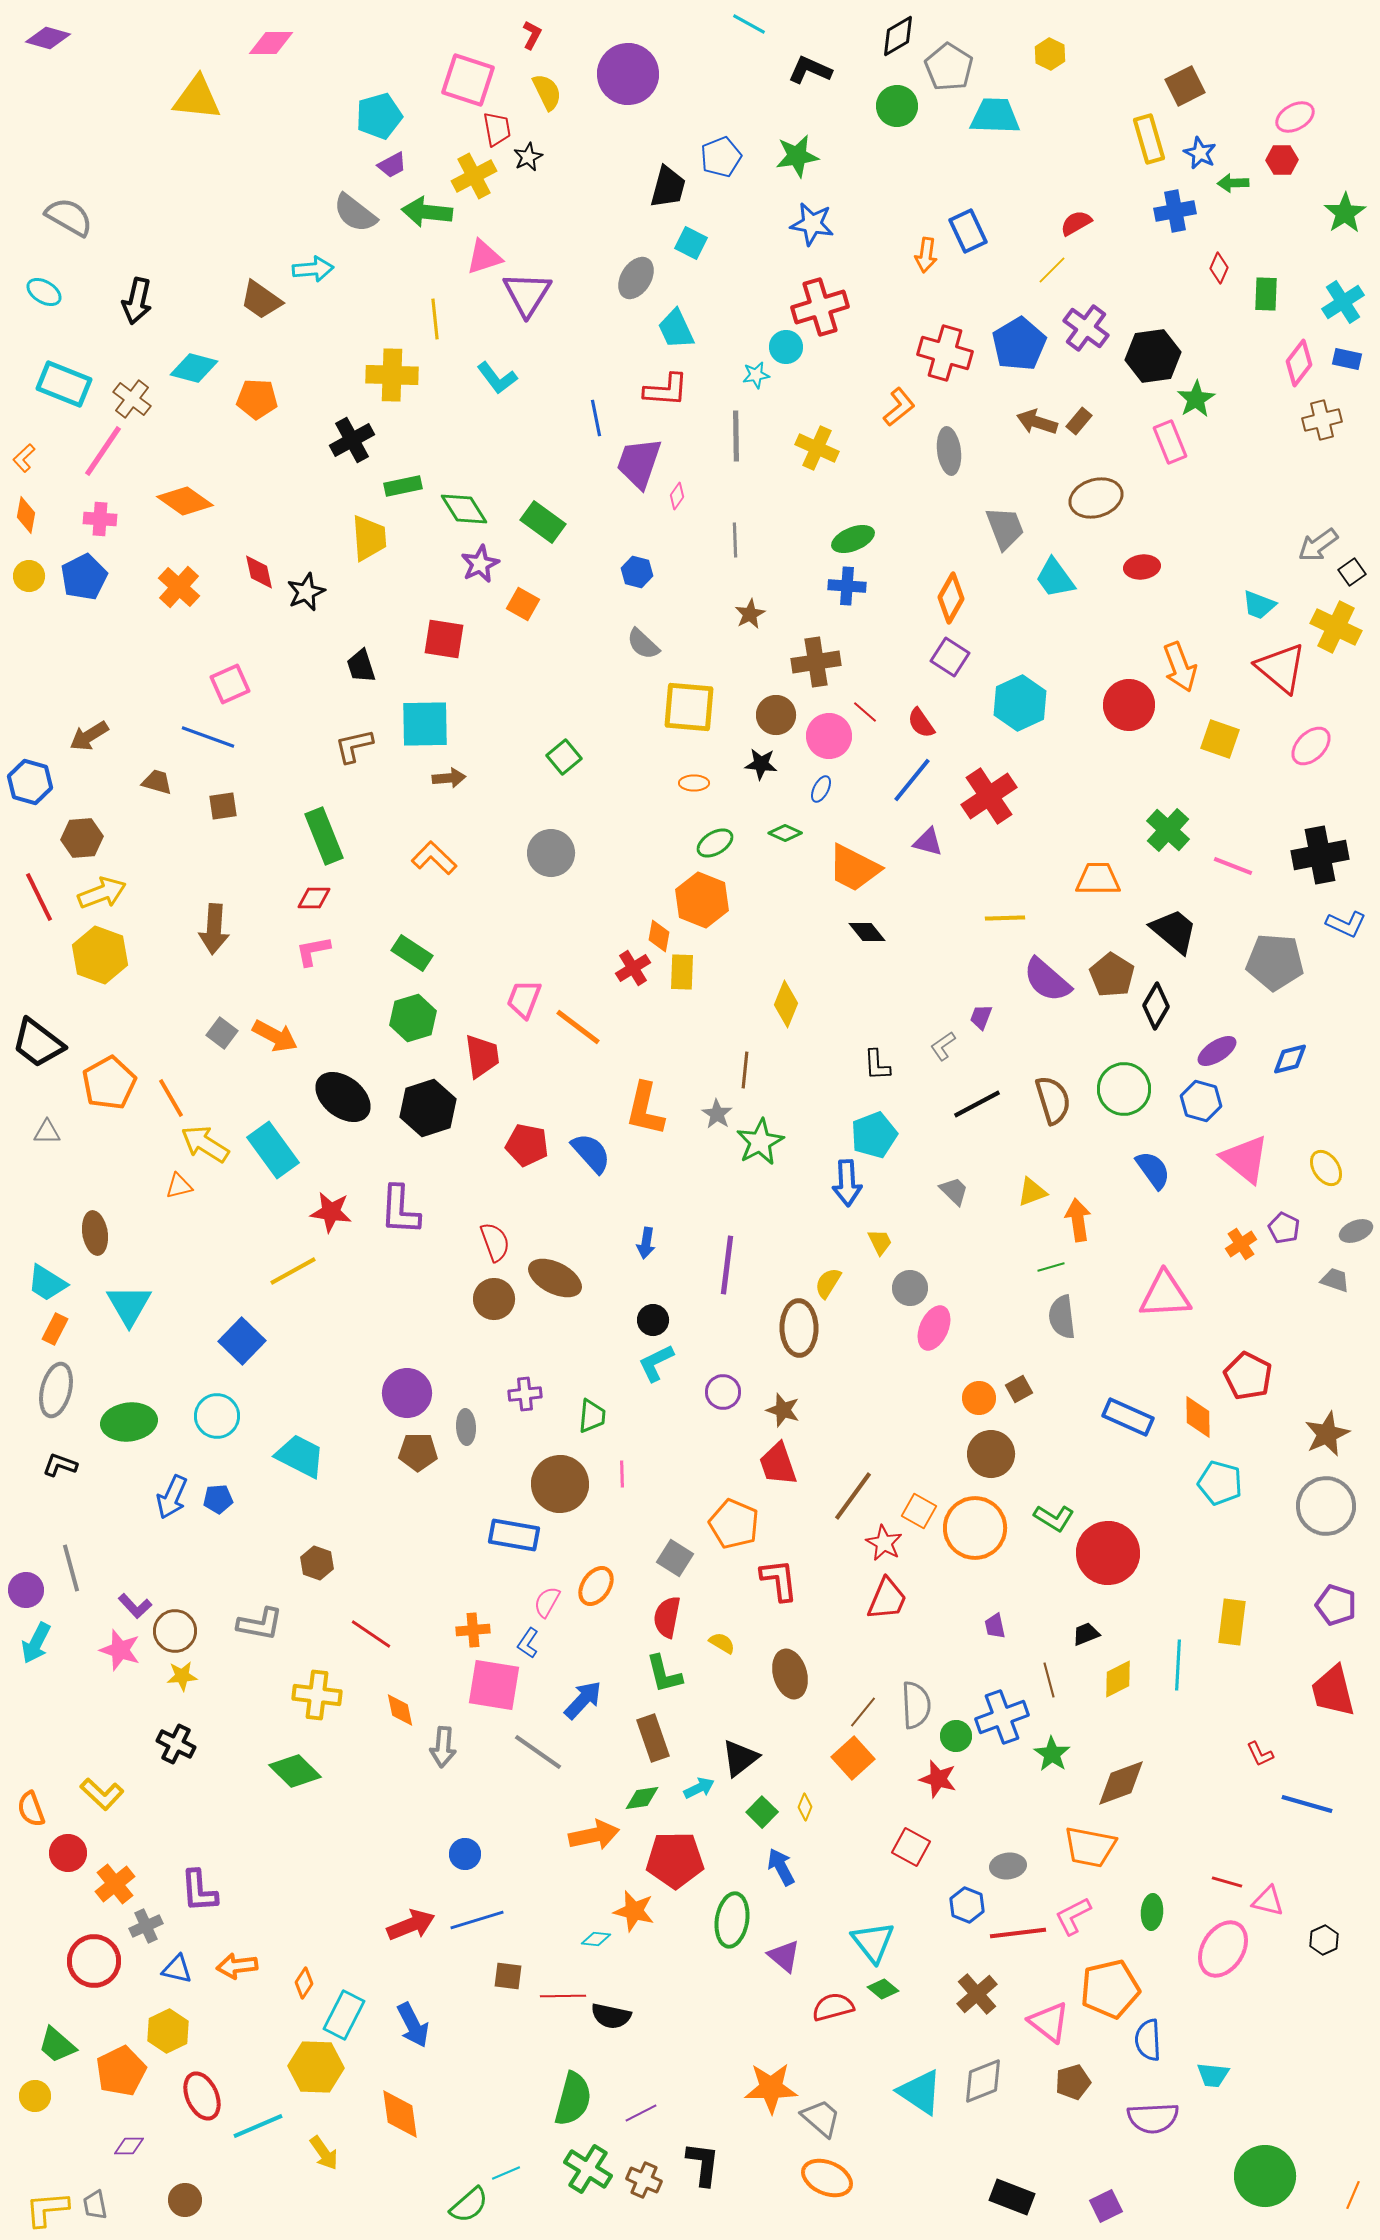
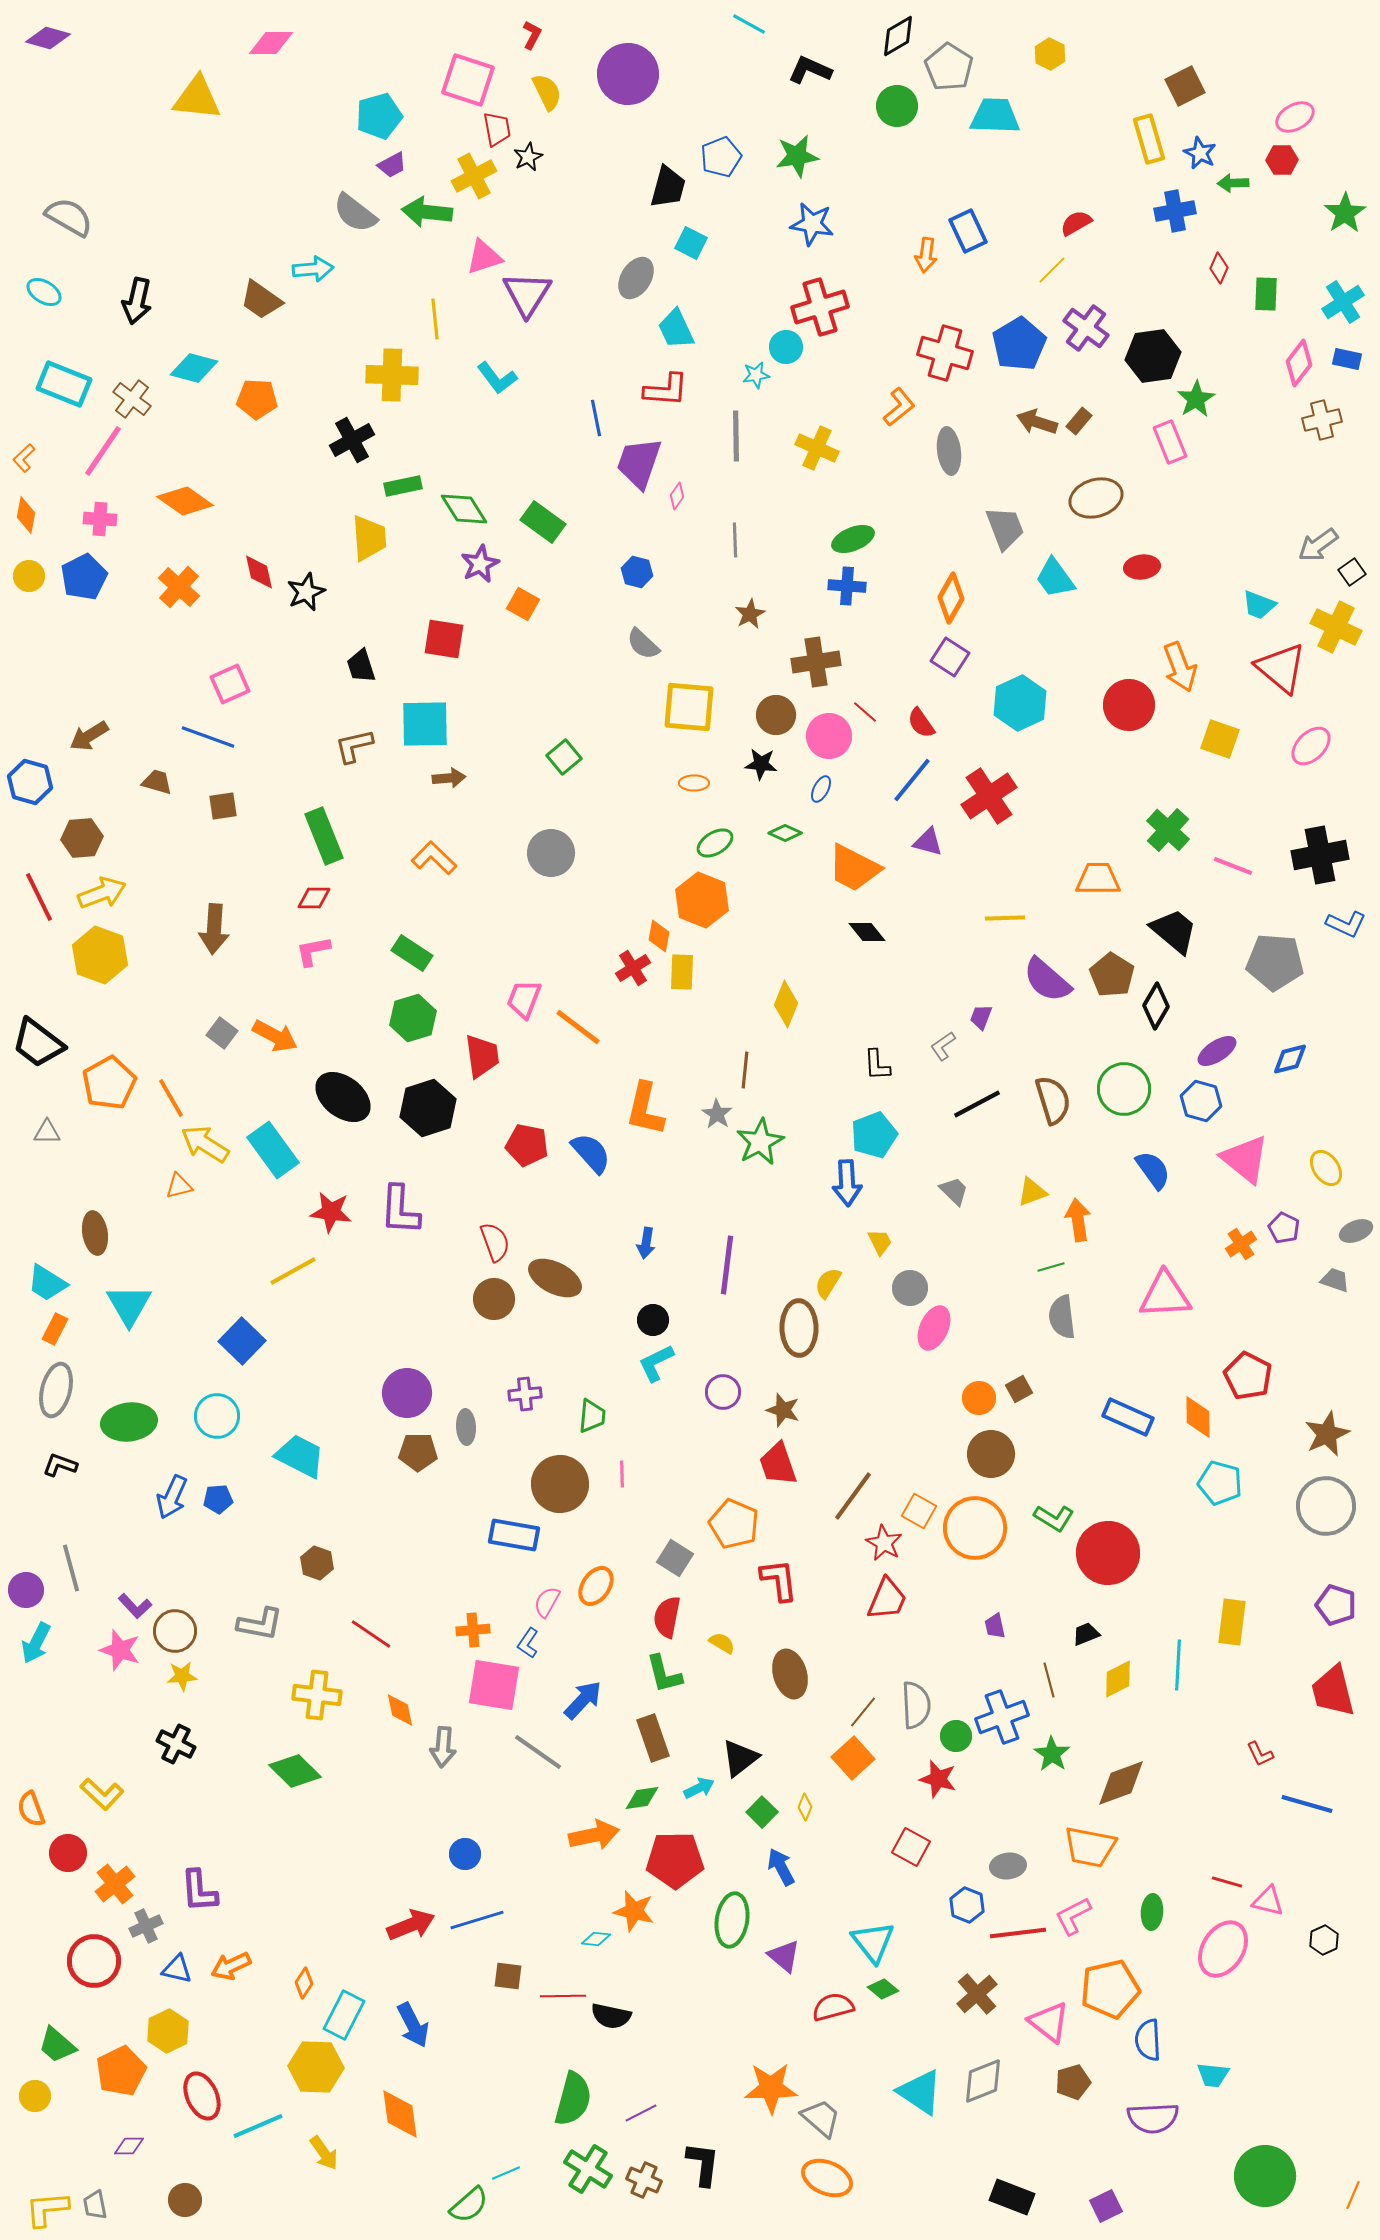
orange arrow at (237, 1966): moved 6 px left; rotated 18 degrees counterclockwise
